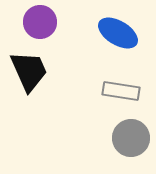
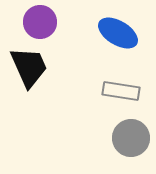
black trapezoid: moved 4 px up
